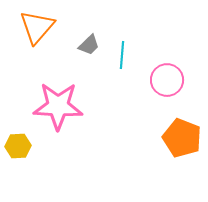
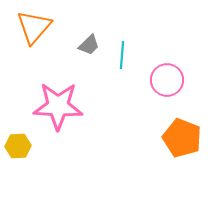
orange triangle: moved 3 px left
